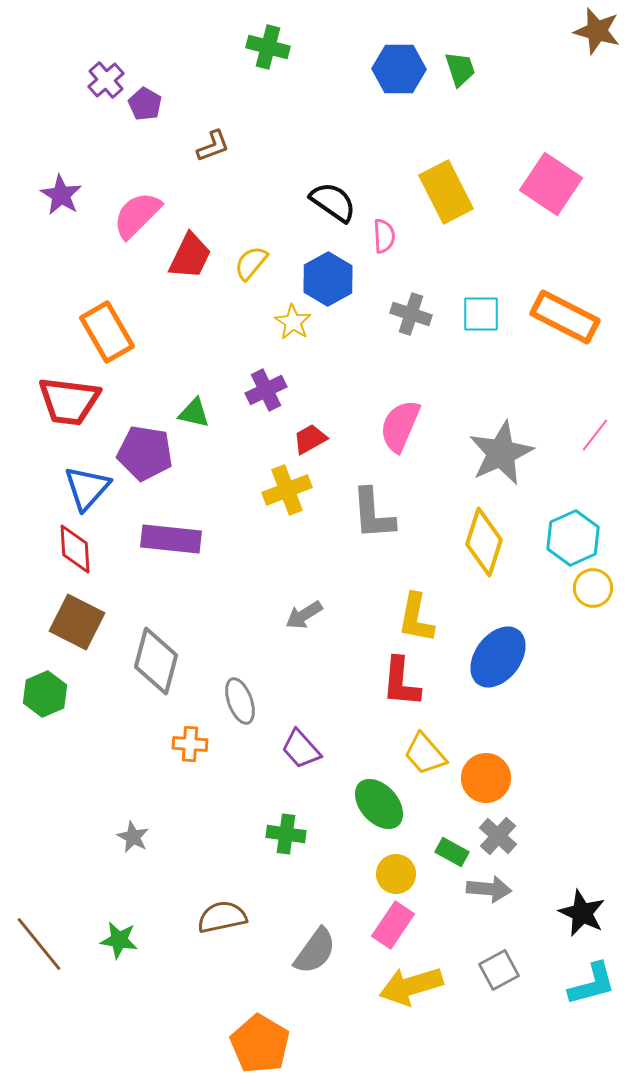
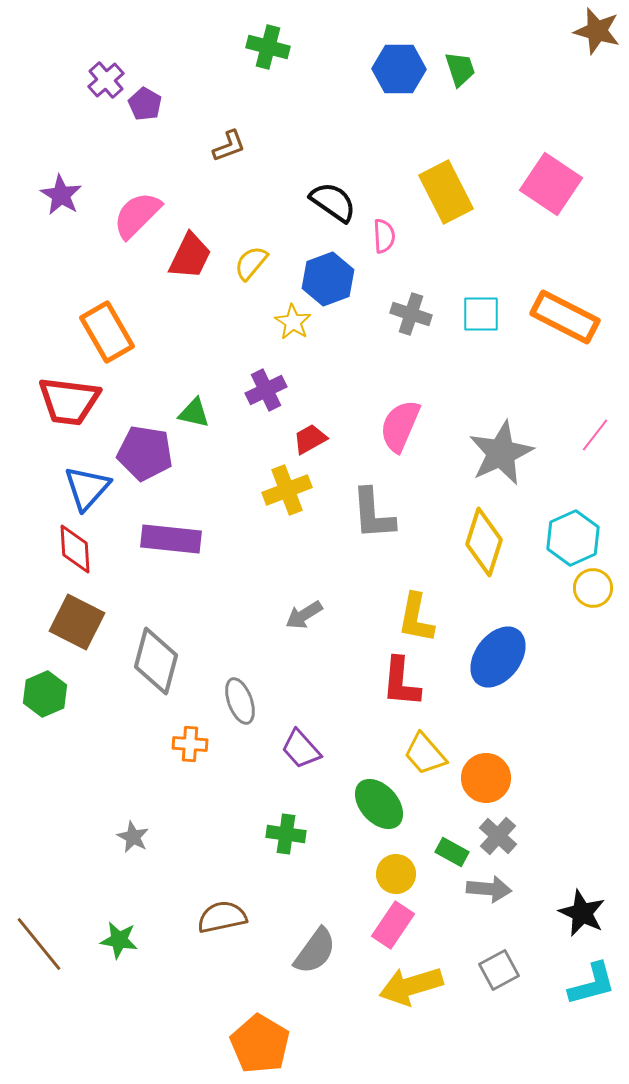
brown L-shape at (213, 146): moved 16 px right
blue hexagon at (328, 279): rotated 9 degrees clockwise
